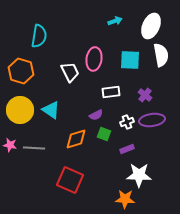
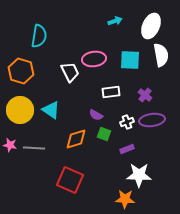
pink ellipse: rotated 75 degrees clockwise
purple semicircle: rotated 56 degrees clockwise
